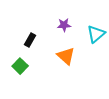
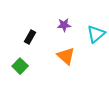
black rectangle: moved 3 px up
